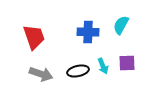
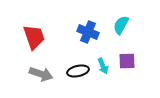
blue cross: rotated 20 degrees clockwise
purple square: moved 2 px up
